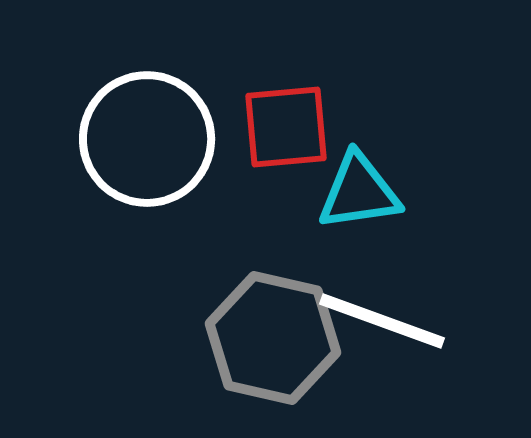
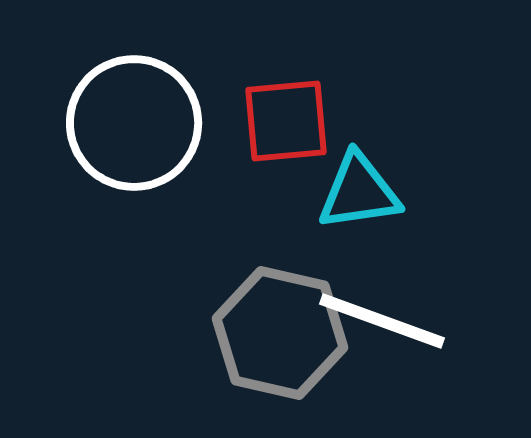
red square: moved 6 px up
white circle: moved 13 px left, 16 px up
gray hexagon: moved 7 px right, 5 px up
